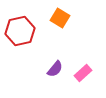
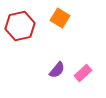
red hexagon: moved 5 px up
purple semicircle: moved 2 px right, 1 px down
